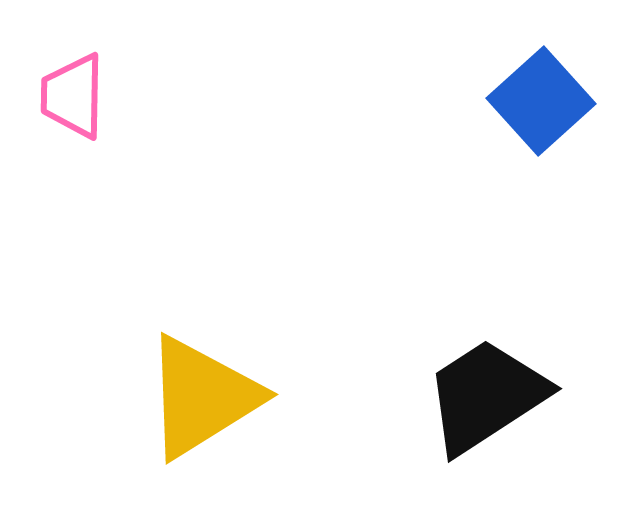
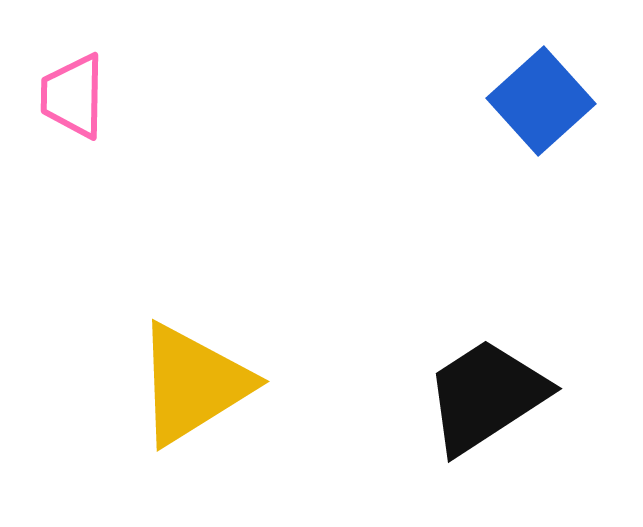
yellow triangle: moved 9 px left, 13 px up
